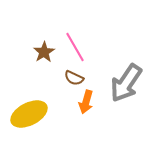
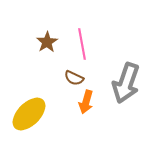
pink line: moved 7 px right, 3 px up; rotated 20 degrees clockwise
brown star: moved 3 px right, 10 px up
gray arrow: rotated 15 degrees counterclockwise
yellow ellipse: rotated 18 degrees counterclockwise
